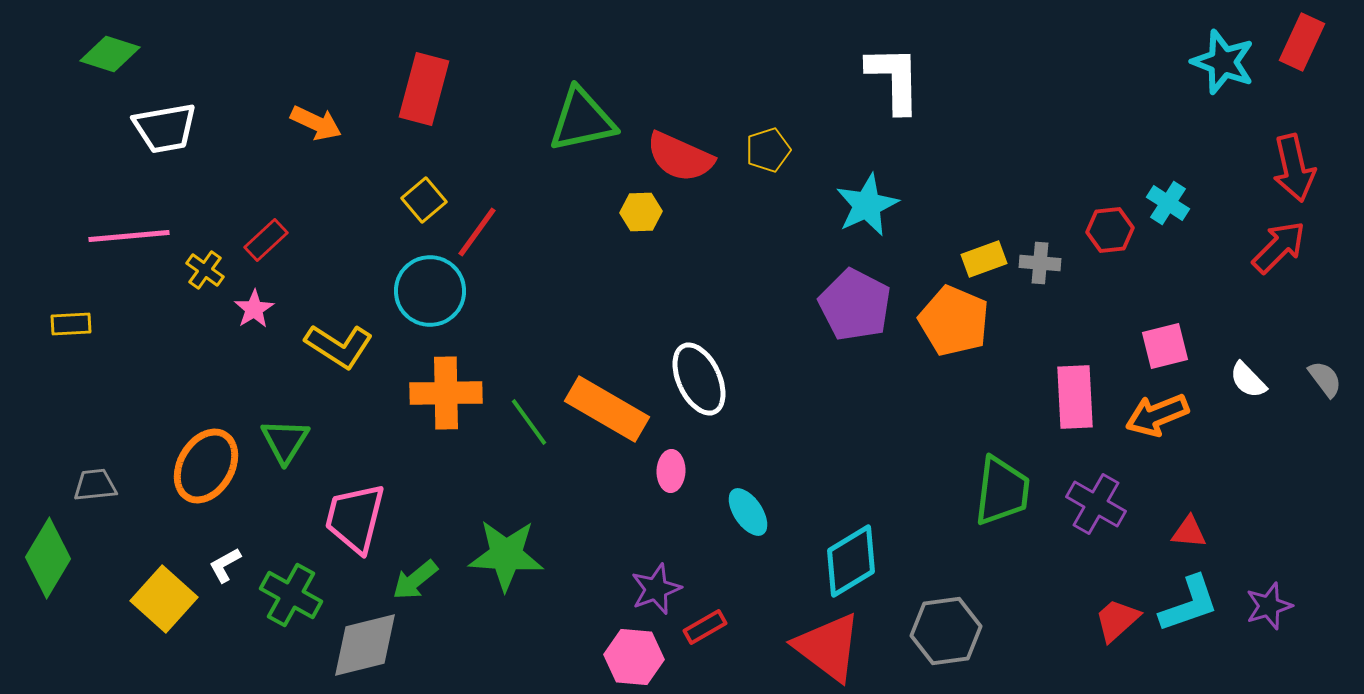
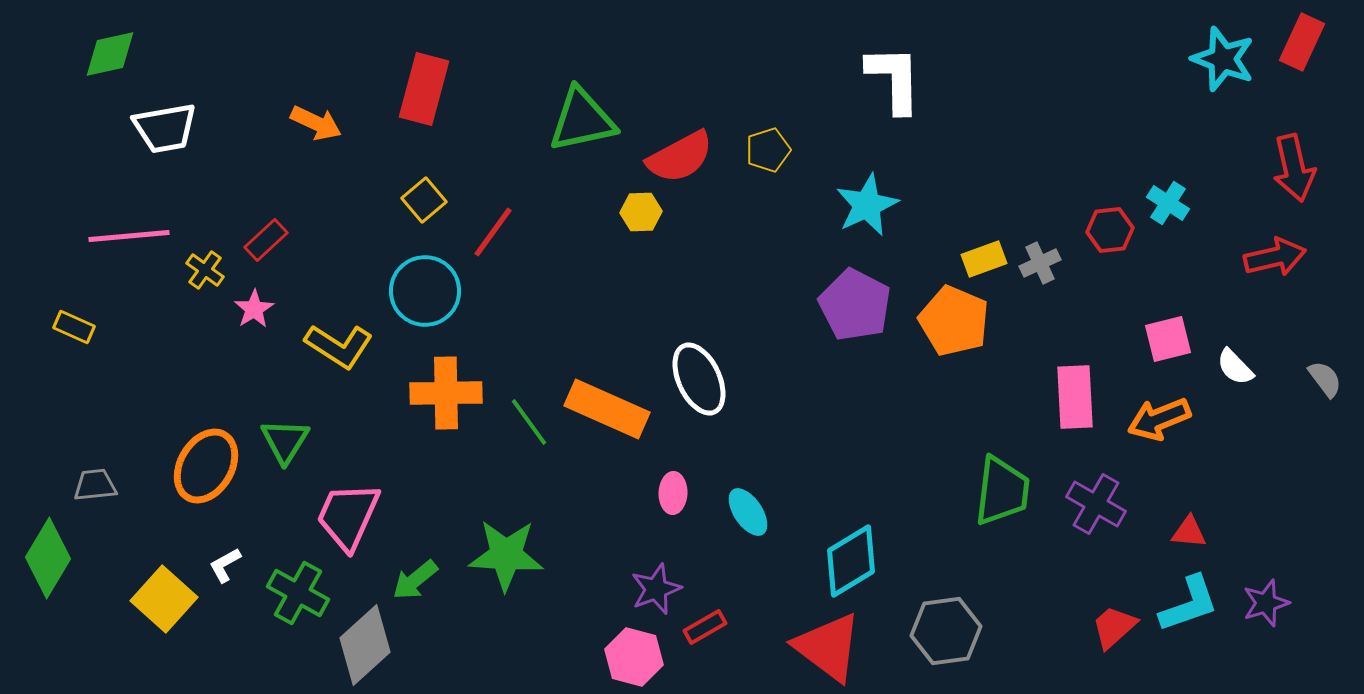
green diamond at (110, 54): rotated 30 degrees counterclockwise
cyan star at (1223, 62): moved 3 px up
red semicircle at (680, 157): rotated 52 degrees counterclockwise
red line at (477, 232): moved 16 px right
red arrow at (1279, 247): moved 4 px left, 10 px down; rotated 32 degrees clockwise
gray cross at (1040, 263): rotated 30 degrees counterclockwise
cyan circle at (430, 291): moved 5 px left
yellow rectangle at (71, 324): moved 3 px right, 3 px down; rotated 27 degrees clockwise
pink square at (1165, 346): moved 3 px right, 7 px up
white semicircle at (1248, 380): moved 13 px left, 13 px up
orange rectangle at (607, 409): rotated 6 degrees counterclockwise
orange arrow at (1157, 415): moved 2 px right, 4 px down
pink ellipse at (671, 471): moved 2 px right, 22 px down
pink trapezoid at (355, 518): moved 7 px left, 2 px up; rotated 10 degrees clockwise
green cross at (291, 595): moved 7 px right, 2 px up
purple star at (1269, 606): moved 3 px left, 3 px up
red trapezoid at (1117, 620): moved 3 px left, 7 px down
gray diamond at (365, 645): rotated 28 degrees counterclockwise
pink hexagon at (634, 657): rotated 10 degrees clockwise
